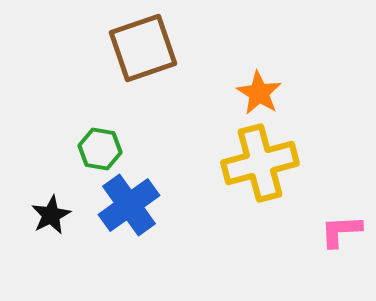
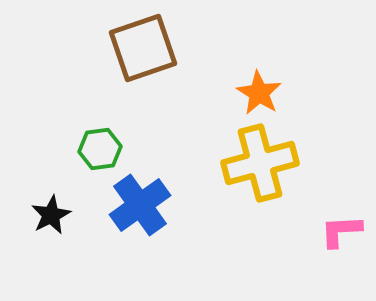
green hexagon: rotated 18 degrees counterclockwise
blue cross: moved 11 px right
